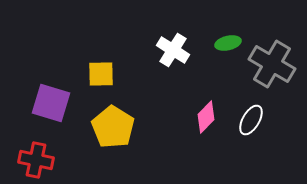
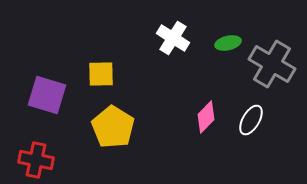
white cross: moved 12 px up
purple square: moved 4 px left, 8 px up
